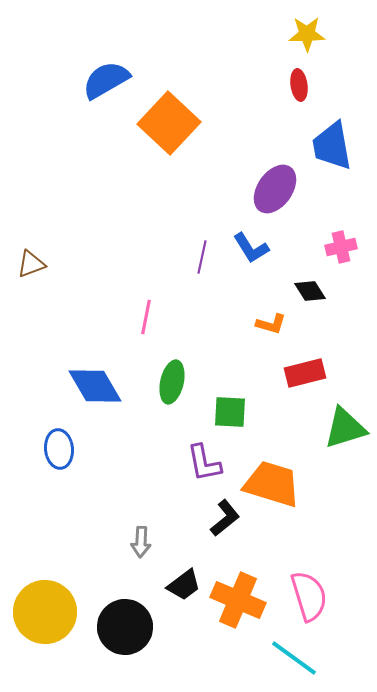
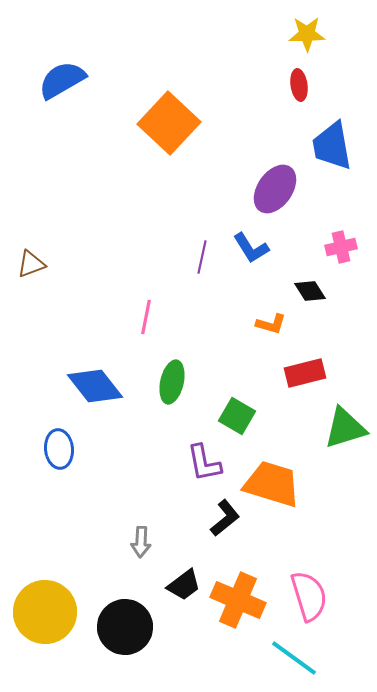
blue semicircle: moved 44 px left
blue diamond: rotated 8 degrees counterclockwise
green square: moved 7 px right, 4 px down; rotated 27 degrees clockwise
